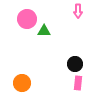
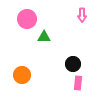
pink arrow: moved 4 px right, 4 px down
green triangle: moved 6 px down
black circle: moved 2 px left
orange circle: moved 8 px up
